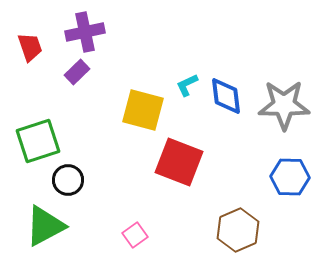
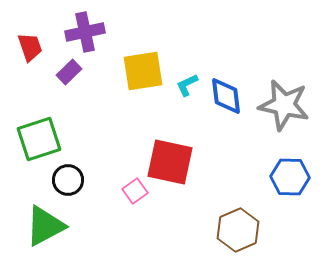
purple rectangle: moved 8 px left
gray star: rotated 12 degrees clockwise
yellow square: moved 39 px up; rotated 24 degrees counterclockwise
green square: moved 1 px right, 2 px up
red square: moved 9 px left; rotated 9 degrees counterclockwise
pink square: moved 44 px up
